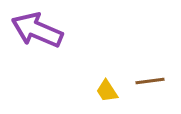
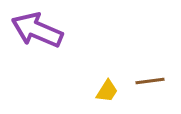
yellow trapezoid: rotated 115 degrees counterclockwise
